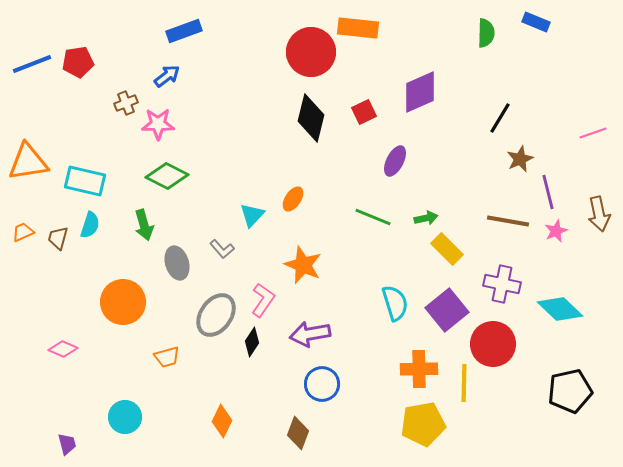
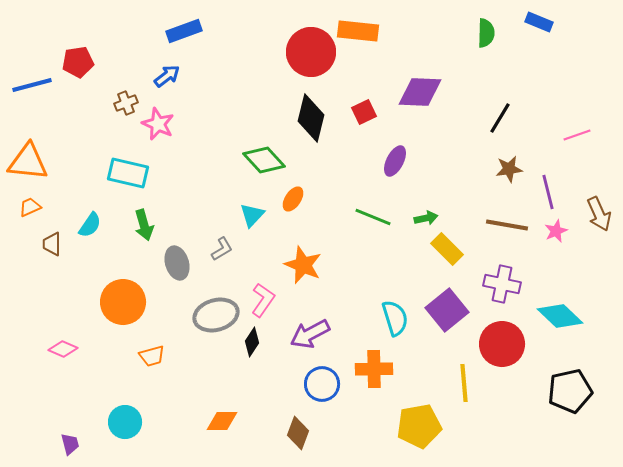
blue rectangle at (536, 22): moved 3 px right
orange rectangle at (358, 28): moved 3 px down
blue line at (32, 64): moved 21 px down; rotated 6 degrees clockwise
purple diamond at (420, 92): rotated 27 degrees clockwise
pink star at (158, 124): rotated 24 degrees clockwise
pink line at (593, 133): moved 16 px left, 2 px down
brown star at (520, 159): moved 11 px left, 10 px down; rotated 16 degrees clockwise
orange triangle at (28, 162): rotated 15 degrees clockwise
green diamond at (167, 176): moved 97 px right, 16 px up; rotated 21 degrees clockwise
cyan rectangle at (85, 181): moved 43 px right, 8 px up
brown arrow at (599, 214): rotated 12 degrees counterclockwise
brown line at (508, 221): moved 1 px left, 4 px down
cyan semicircle at (90, 225): rotated 16 degrees clockwise
orange trapezoid at (23, 232): moved 7 px right, 25 px up
brown trapezoid at (58, 238): moved 6 px left, 6 px down; rotated 15 degrees counterclockwise
gray L-shape at (222, 249): rotated 80 degrees counterclockwise
cyan semicircle at (395, 303): moved 15 px down
cyan diamond at (560, 309): moved 7 px down
gray ellipse at (216, 315): rotated 39 degrees clockwise
purple arrow at (310, 334): rotated 18 degrees counterclockwise
red circle at (493, 344): moved 9 px right
orange trapezoid at (167, 357): moved 15 px left, 1 px up
orange cross at (419, 369): moved 45 px left
yellow line at (464, 383): rotated 6 degrees counterclockwise
cyan circle at (125, 417): moved 5 px down
orange diamond at (222, 421): rotated 64 degrees clockwise
yellow pentagon at (423, 424): moved 4 px left, 2 px down
purple trapezoid at (67, 444): moved 3 px right
